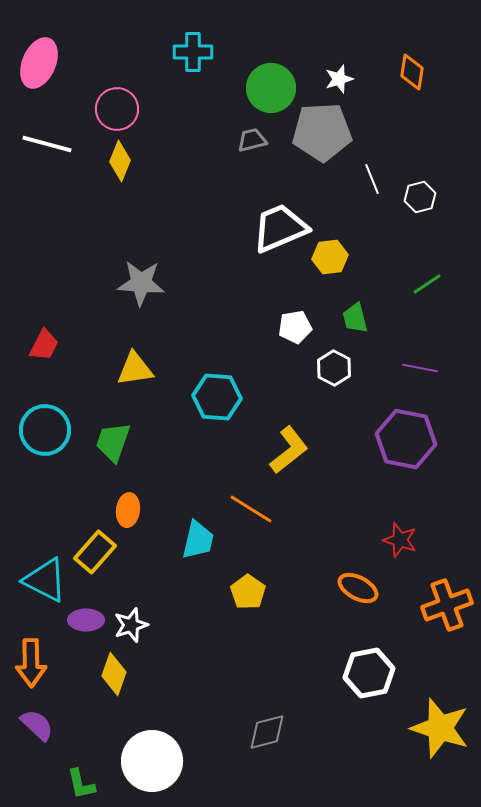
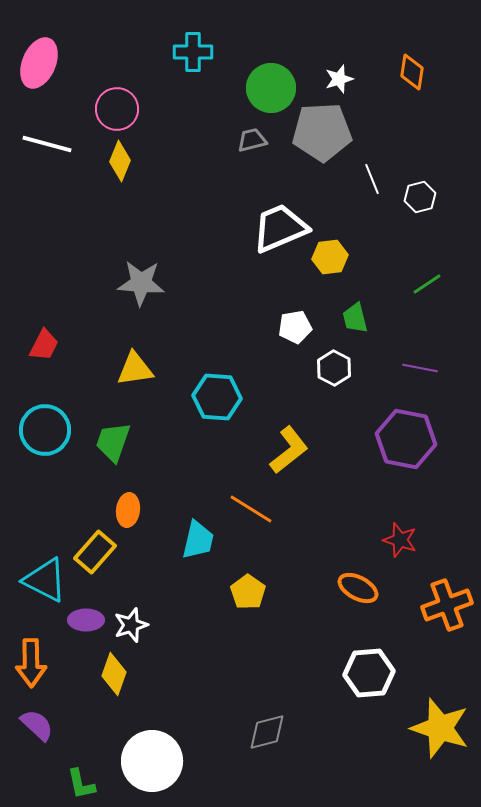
white hexagon at (369, 673): rotated 6 degrees clockwise
